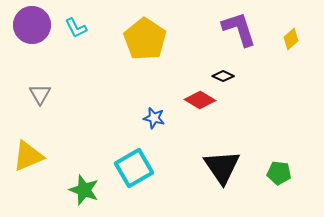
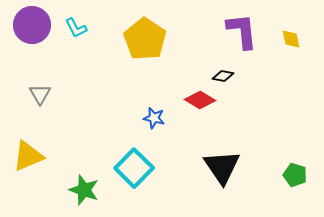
purple L-shape: moved 3 px right, 2 px down; rotated 12 degrees clockwise
yellow diamond: rotated 60 degrees counterclockwise
black diamond: rotated 15 degrees counterclockwise
cyan square: rotated 15 degrees counterclockwise
green pentagon: moved 16 px right, 2 px down; rotated 10 degrees clockwise
